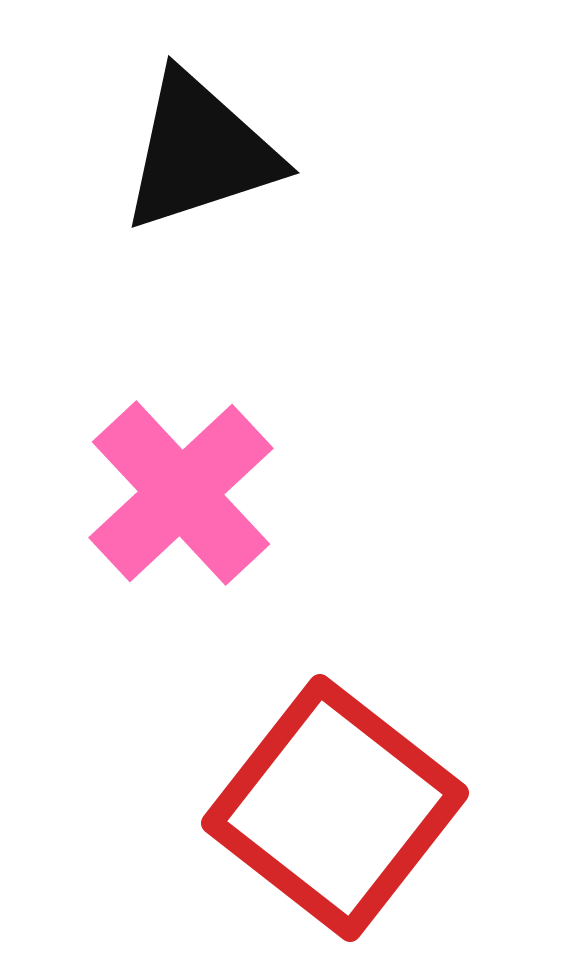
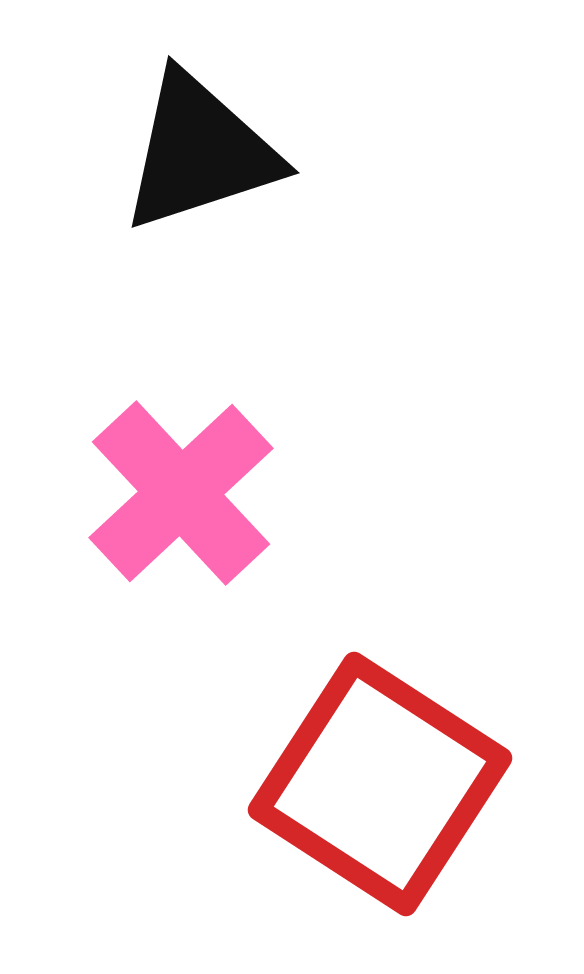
red square: moved 45 px right, 24 px up; rotated 5 degrees counterclockwise
